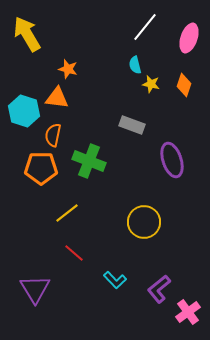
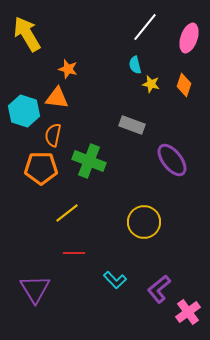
purple ellipse: rotated 20 degrees counterclockwise
red line: rotated 40 degrees counterclockwise
